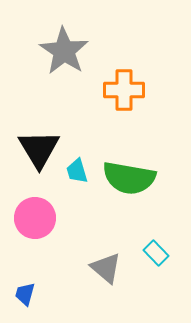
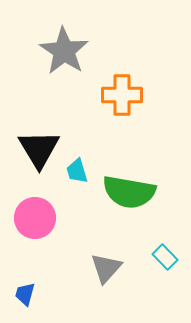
orange cross: moved 2 px left, 5 px down
green semicircle: moved 14 px down
cyan rectangle: moved 9 px right, 4 px down
gray triangle: rotated 32 degrees clockwise
